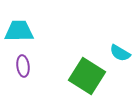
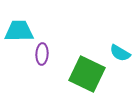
purple ellipse: moved 19 px right, 12 px up; rotated 10 degrees clockwise
green square: moved 2 px up; rotated 6 degrees counterclockwise
